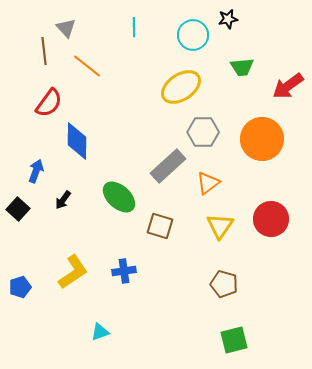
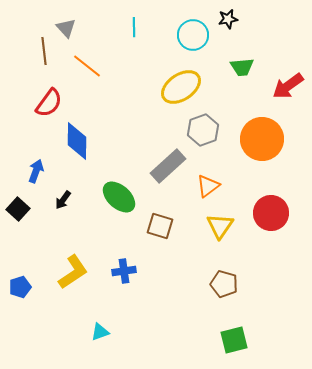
gray hexagon: moved 2 px up; rotated 20 degrees counterclockwise
orange triangle: moved 3 px down
red circle: moved 6 px up
